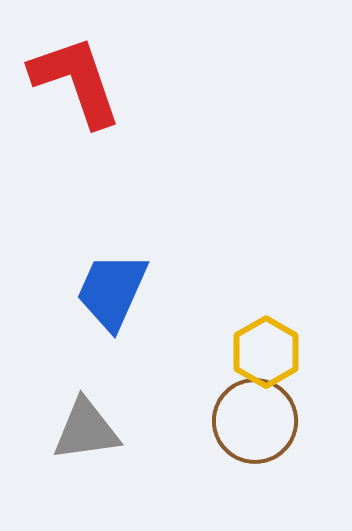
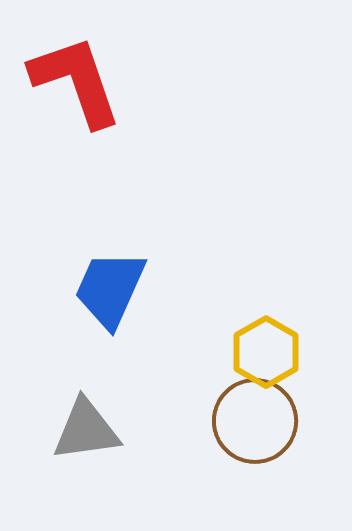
blue trapezoid: moved 2 px left, 2 px up
